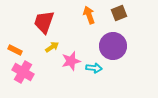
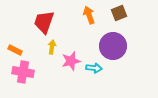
yellow arrow: rotated 48 degrees counterclockwise
pink cross: rotated 20 degrees counterclockwise
